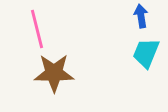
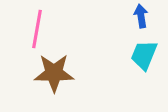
pink line: rotated 24 degrees clockwise
cyan trapezoid: moved 2 px left, 2 px down
